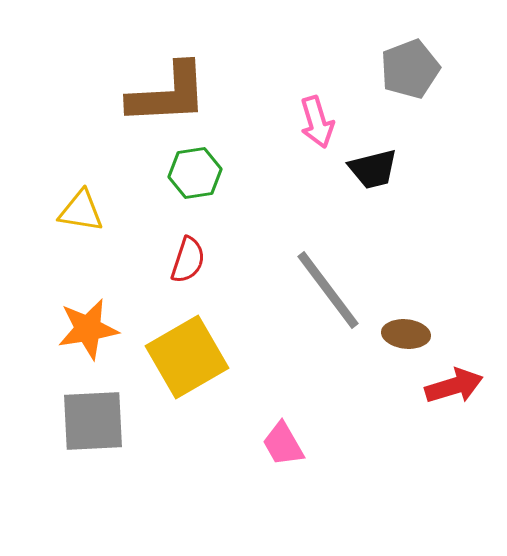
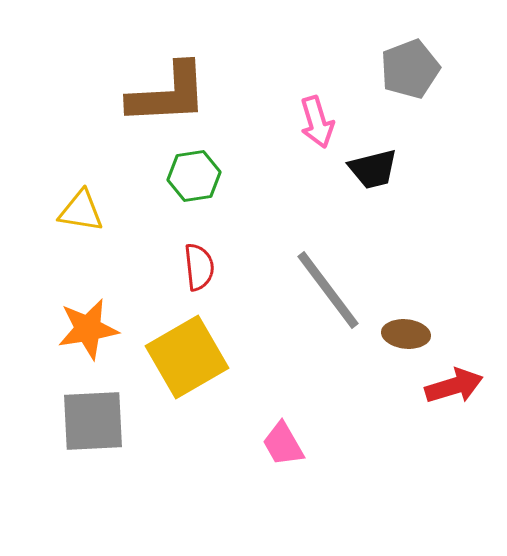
green hexagon: moved 1 px left, 3 px down
red semicircle: moved 11 px right, 7 px down; rotated 24 degrees counterclockwise
